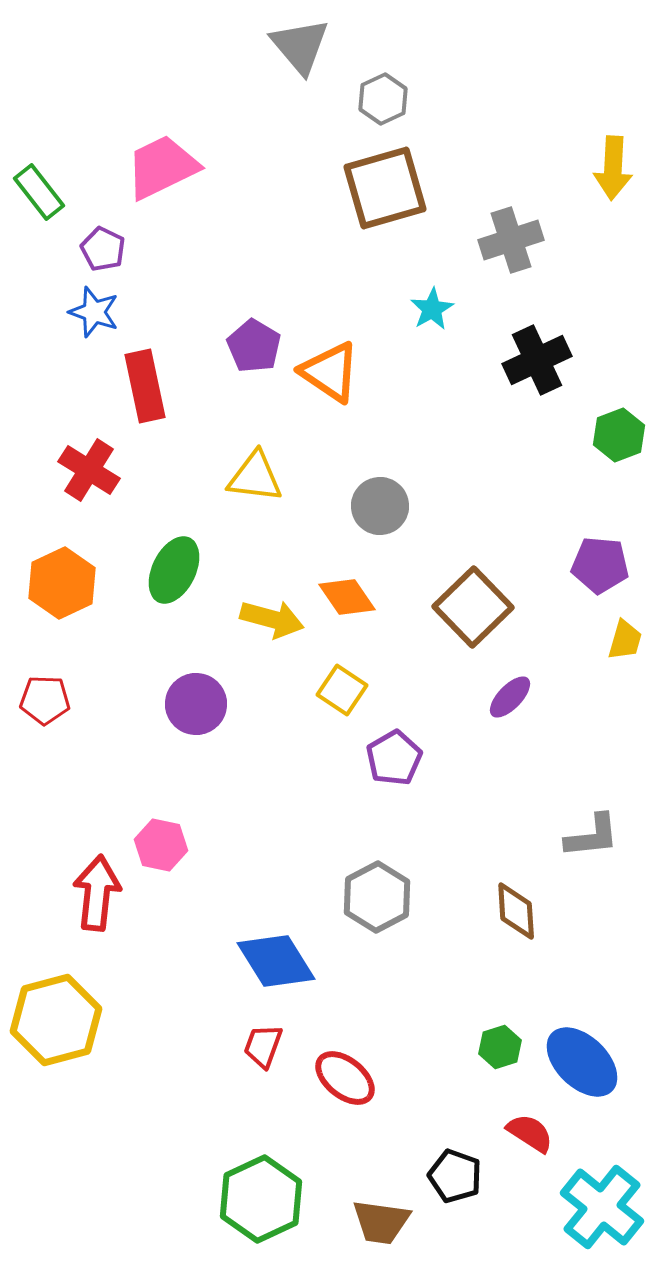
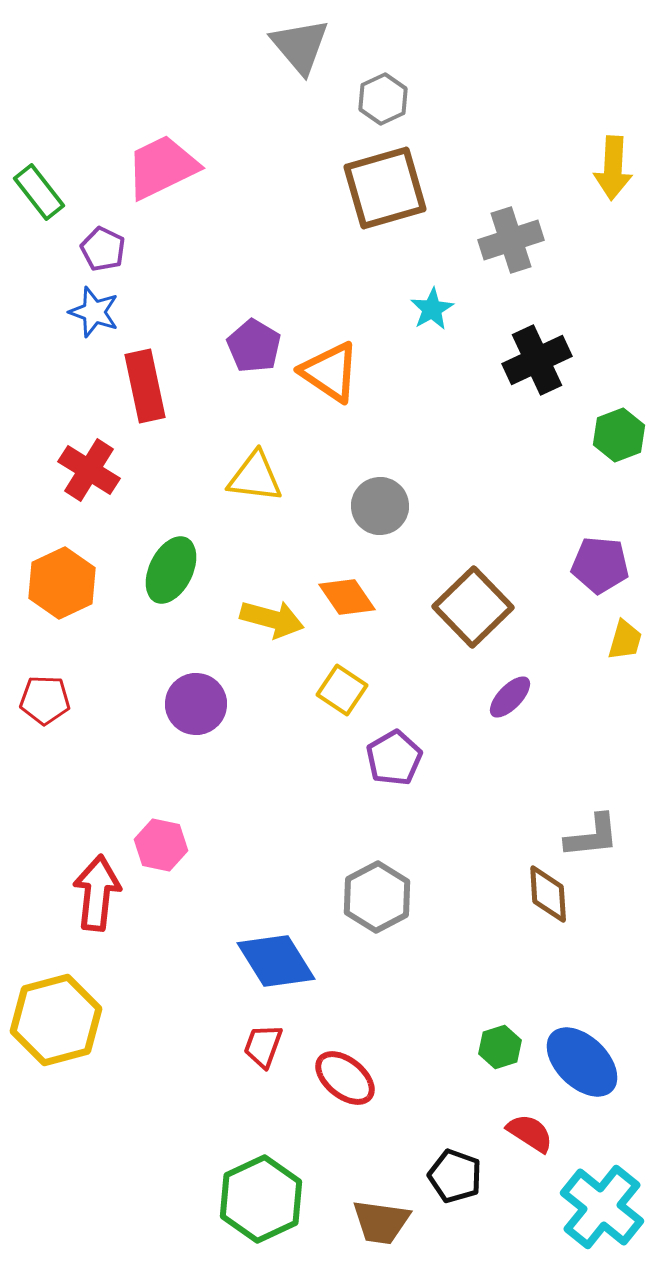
green ellipse at (174, 570): moved 3 px left
brown diamond at (516, 911): moved 32 px right, 17 px up
